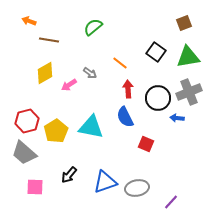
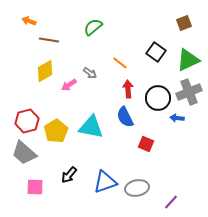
green triangle: moved 3 px down; rotated 15 degrees counterclockwise
yellow diamond: moved 2 px up
